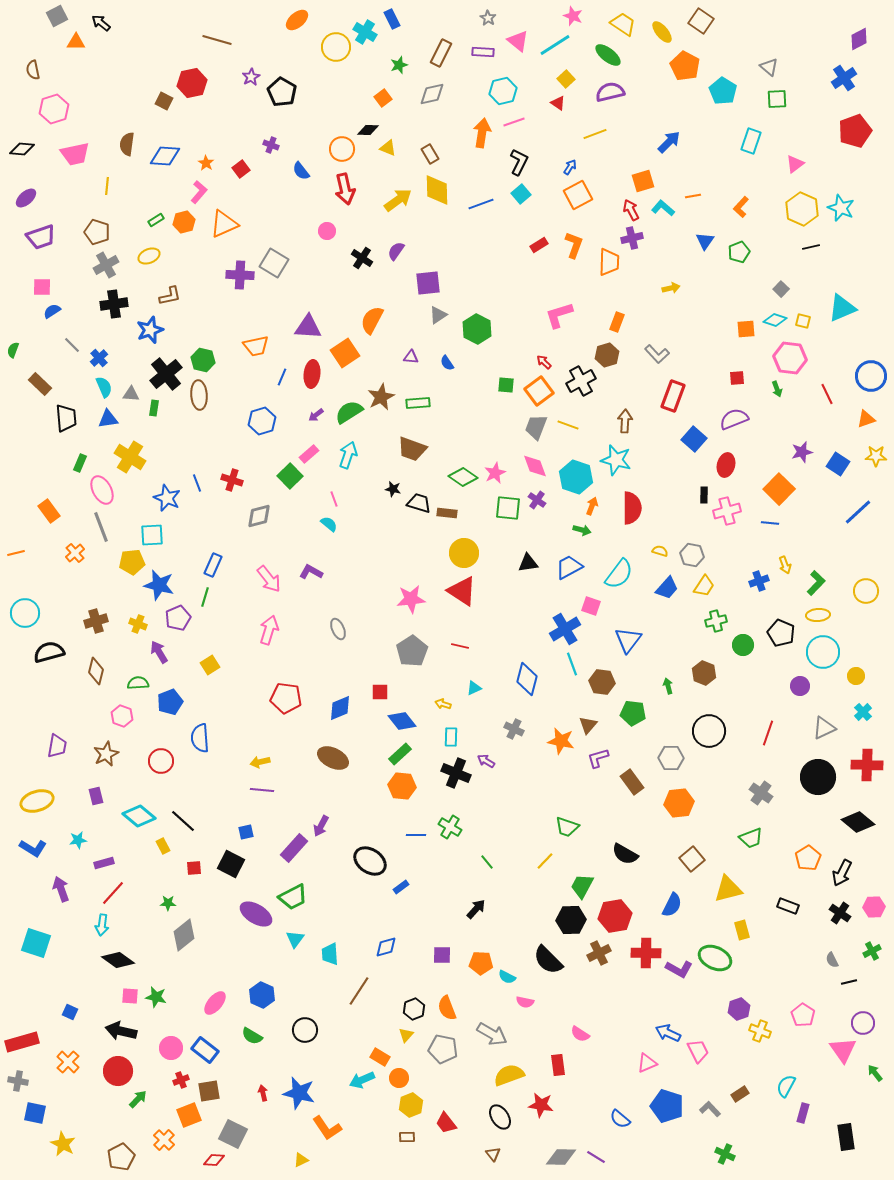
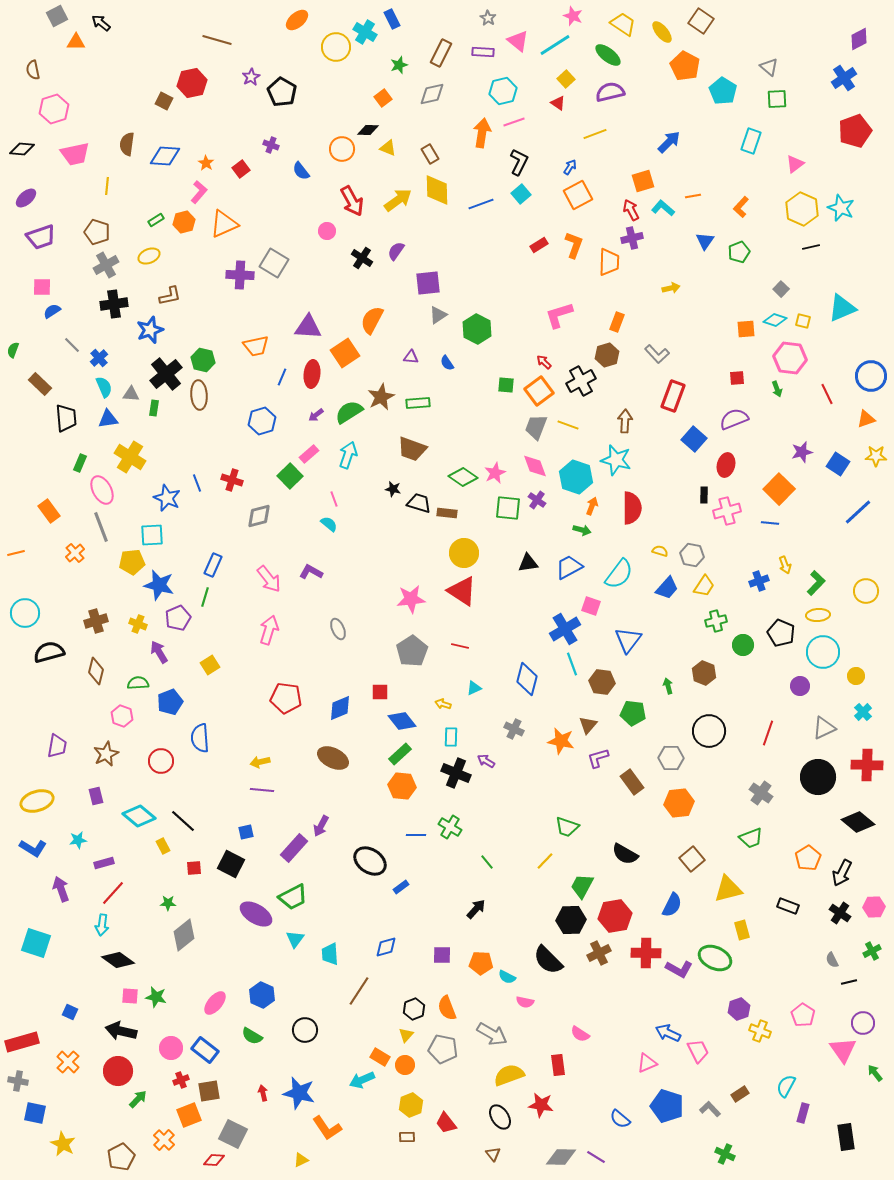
red arrow at (345, 189): moved 7 px right, 12 px down; rotated 16 degrees counterclockwise
orange circle at (399, 1078): moved 6 px right, 13 px up
